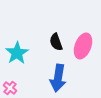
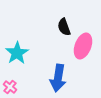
black semicircle: moved 8 px right, 15 px up
pink cross: moved 1 px up
